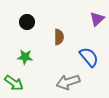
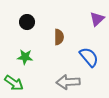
gray arrow: rotated 15 degrees clockwise
